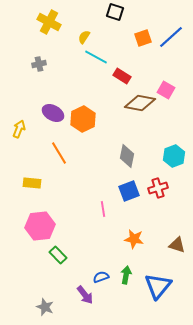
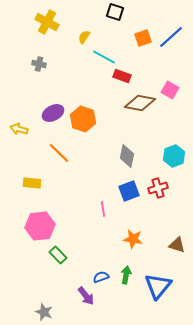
yellow cross: moved 2 px left
cyan line: moved 8 px right
gray cross: rotated 24 degrees clockwise
red rectangle: rotated 12 degrees counterclockwise
pink square: moved 4 px right
purple ellipse: rotated 55 degrees counterclockwise
orange hexagon: rotated 15 degrees counterclockwise
yellow arrow: rotated 96 degrees counterclockwise
orange line: rotated 15 degrees counterclockwise
orange star: moved 1 px left
purple arrow: moved 1 px right, 1 px down
gray star: moved 1 px left, 5 px down
